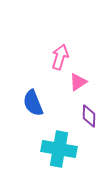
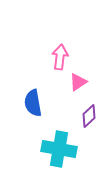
pink arrow: rotated 10 degrees counterclockwise
blue semicircle: rotated 12 degrees clockwise
purple diamond: rotated 45 degrees clockwise
